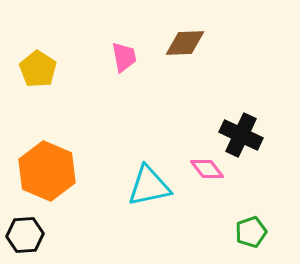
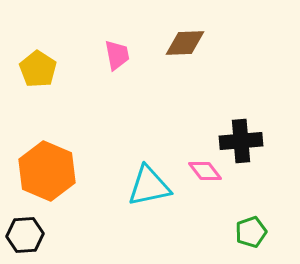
pink trapezoid: moved 7 px left, 2 px up
black cross: moved 6 px down; rotated 30 degrees counterclockwise
pink diamond: moved 2 px left, 2 px down
